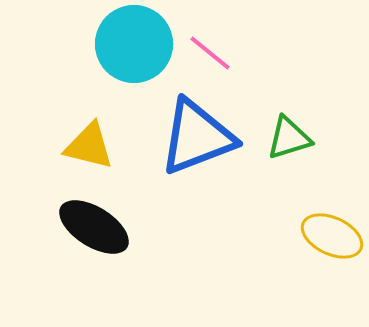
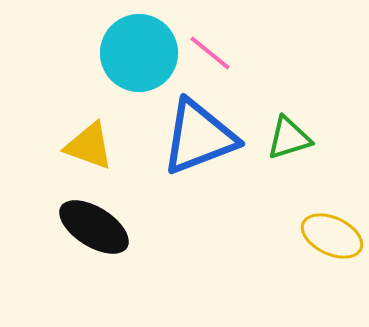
cyan circle: moved 5 px right, 9 px down
blue triangle: moved 2 px right
yellow triangle: rotated 6 degrees clockwise
